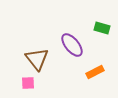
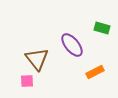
pink square: moved 1 px left, 2 px up
